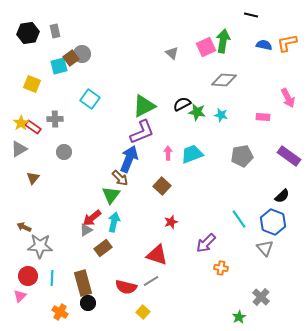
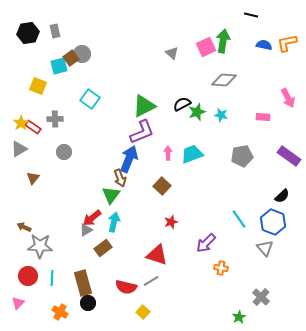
yellow square at (32, 84): moved 6 px right, 2 px down
green star at (197, 112): rotated 30 degrees counterclockwise
brown arrow at (120, 178): rotated 24 degrees clockwise
pink triangle at (20, 296): moved 2 px left, 7 px down
